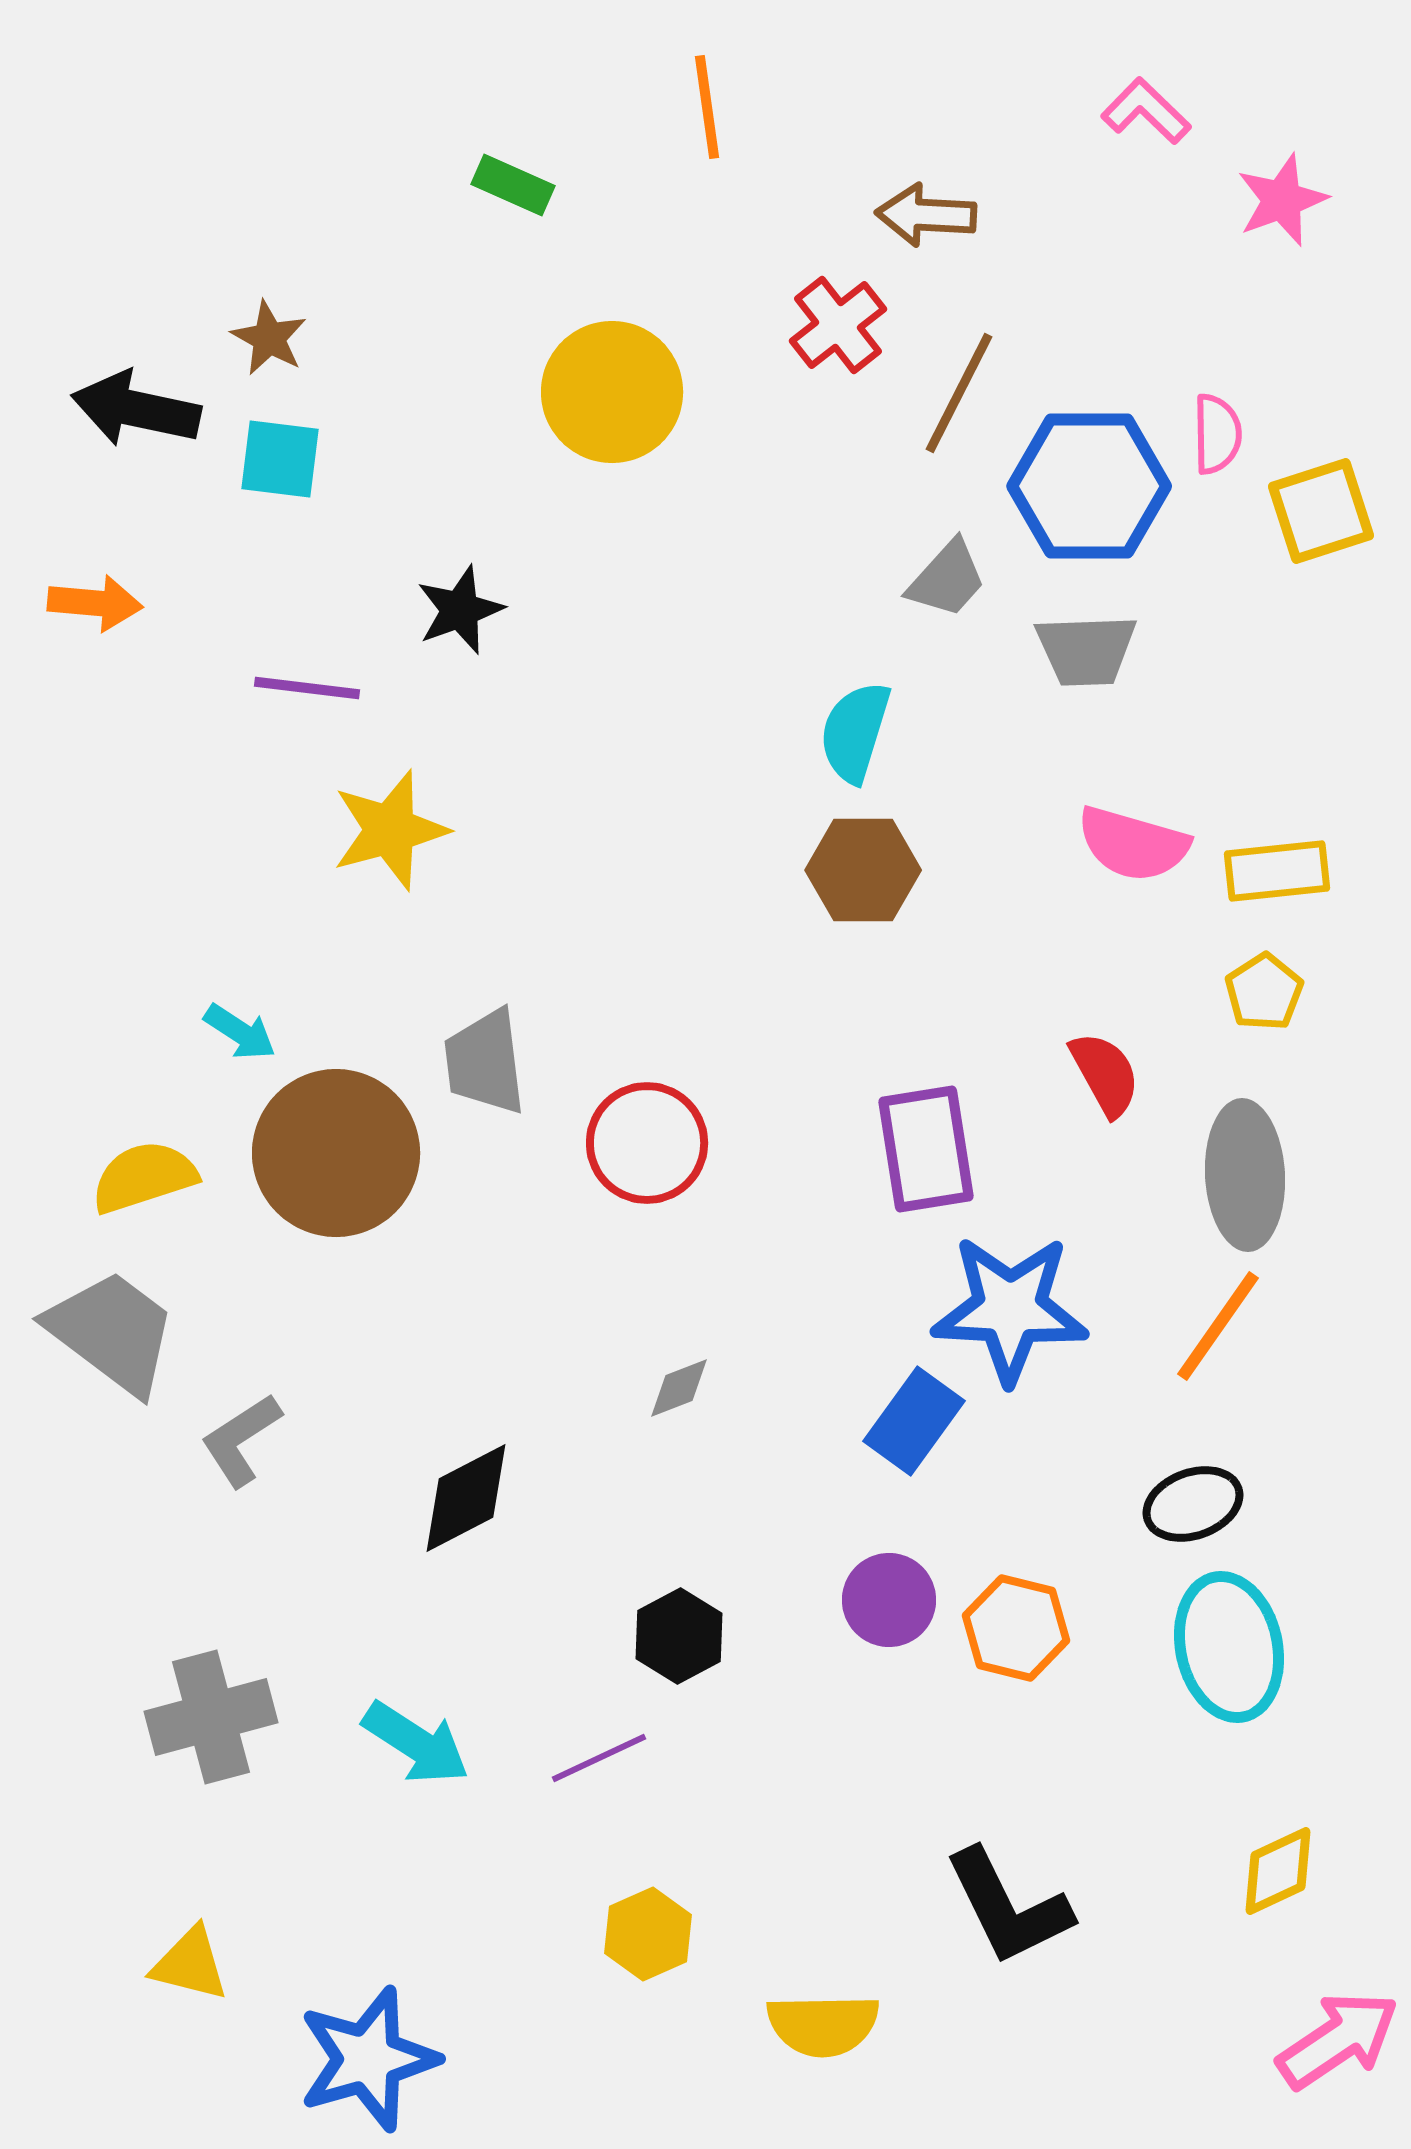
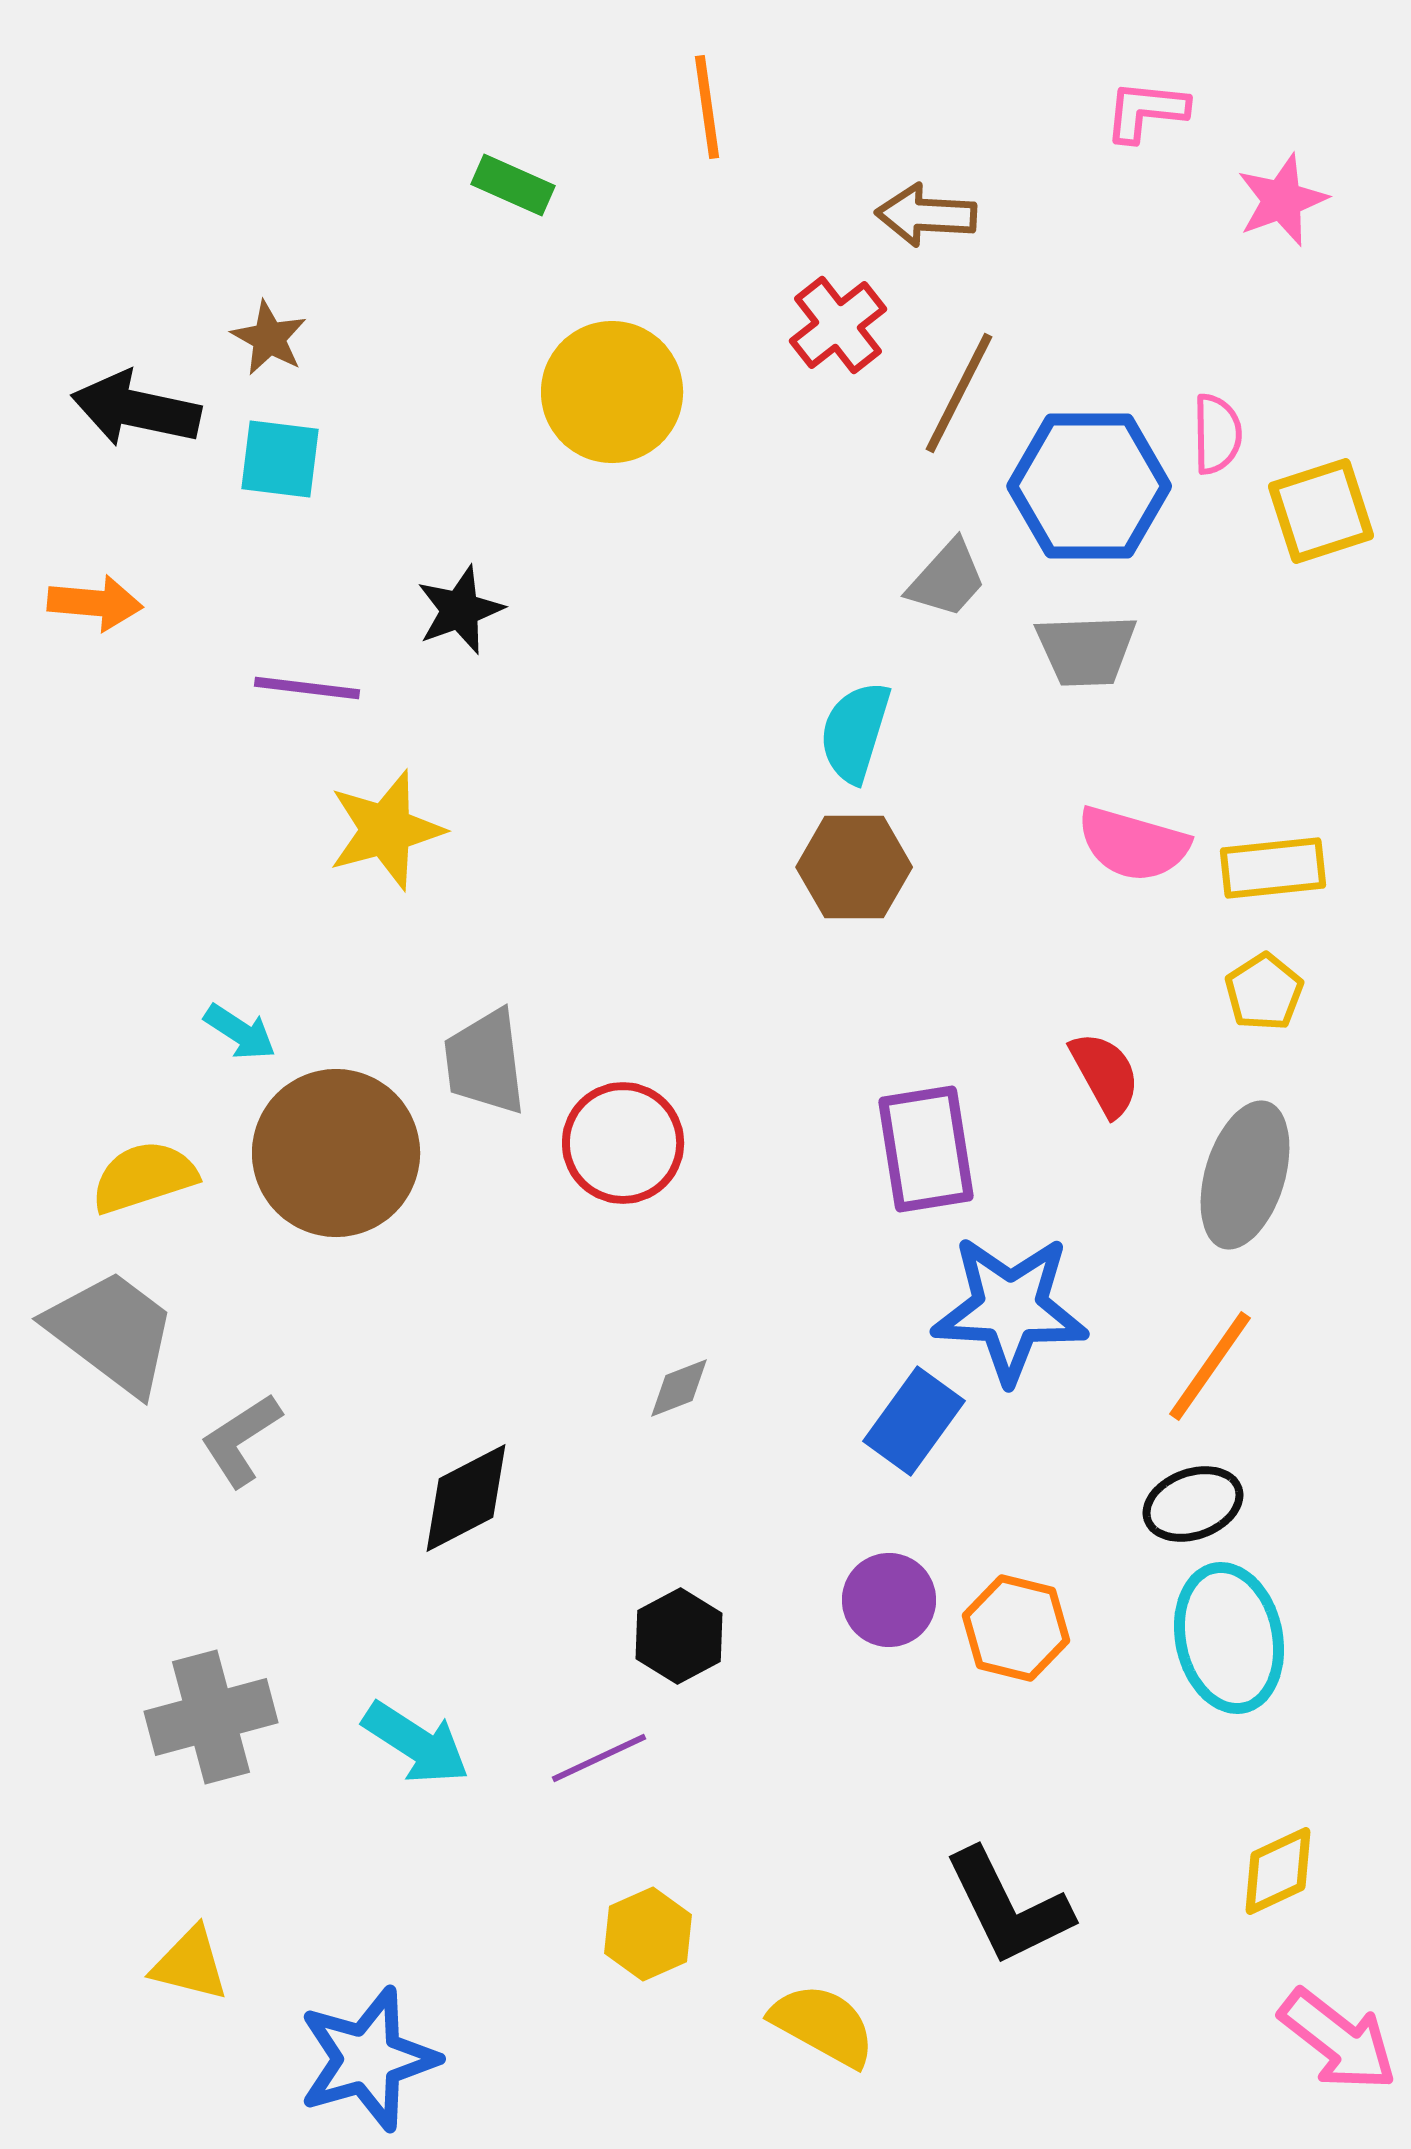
pink L-shape at (1146, 111): rotated 38 degrees counterclockwise
yellow star at (390, 830): moved 4 px left
brown hexagon at (863, 870): moved 9 px left, 3 px up
yellow rectangle at (1277, 871): moved 4 px left, 3 px up
red circle at (647, 1143): moved 24 px left
gray ellipse at (1245, 1175): rotated 20 degrees clockwise
orange line at (1218, 1326): moved 8 px left, 40 px down
cyan ellipse at (1229, 1647): moved 9 px up
yellow semicircle at (823, 2025): rotated 150 degrees counterclockwise
pink arrow at (1338, 2040): rotated 72 degrees clockwise
